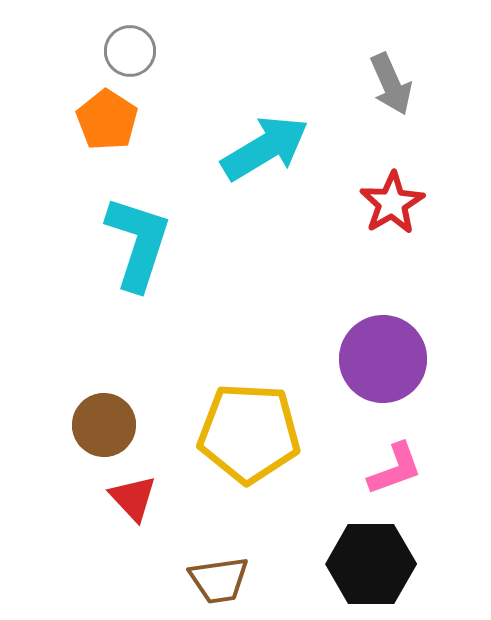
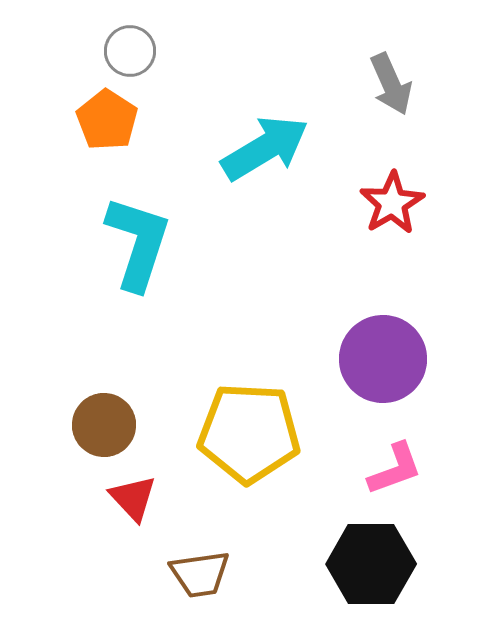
brown trapezoid: moved 19 px left, 6 px up
